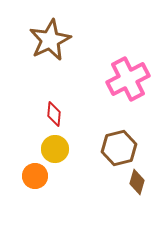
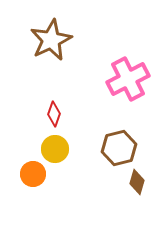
brown star: moved 1 px right
red diamond: rotated 15 degrees clockwise
orange circle: moved 2 px left, 2 px up
